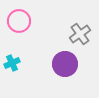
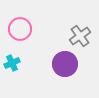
pink circle: moved 1 px right, 8 px down
gray cross: moved 2 px down
